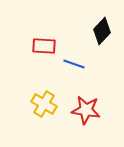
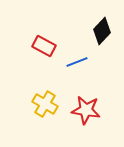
red rectangle: rotated 25 degrees clockwise
blue line: moved 3 px right, 2 px up; rotated 40 degrees counterclockwise
yellow cross: moved 1 px right
